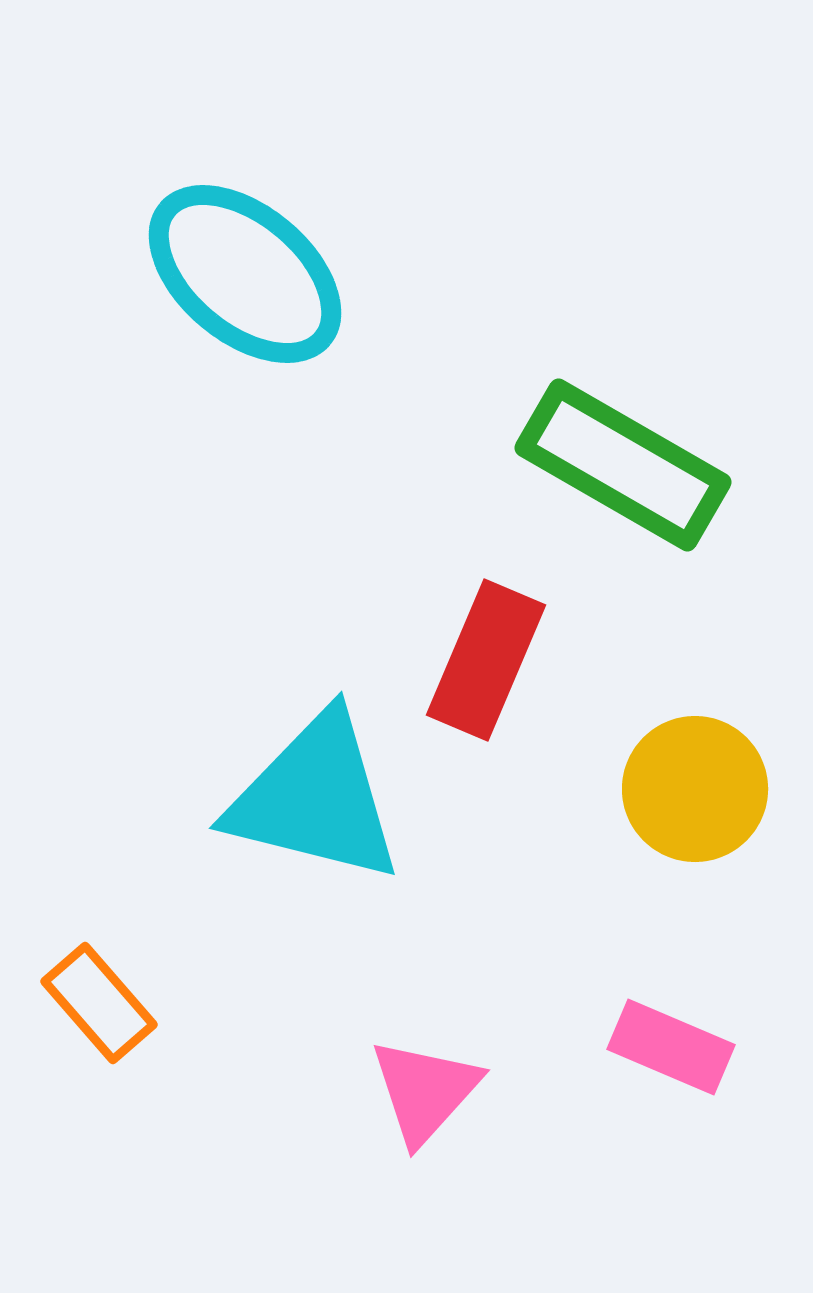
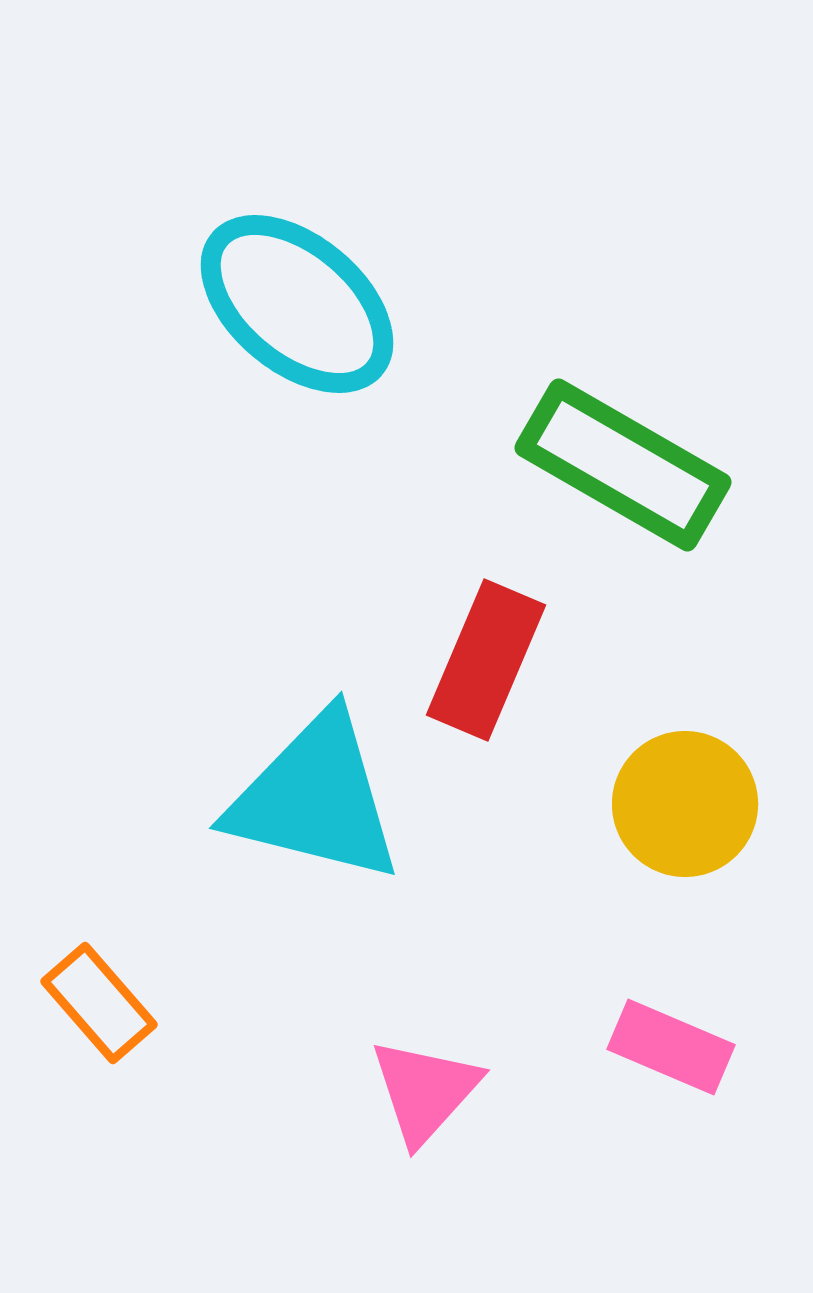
cyan ellipse: moved 52 px right, 30 px down
yellow circle: moved 10 px left, 15 px down
